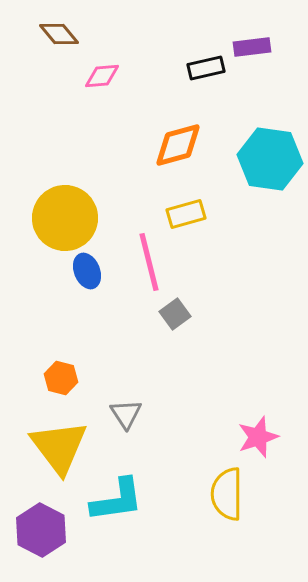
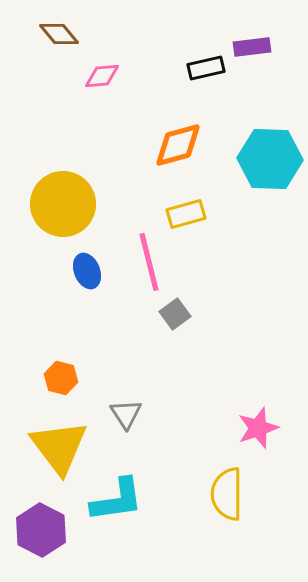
cyan hexagon: rotated 6 degrees counterclockwise
yellow circle: moved 2 px left, 14 px up
pink star: moved 9 px up
